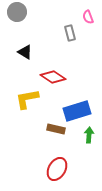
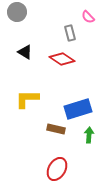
pink semicircle: rotated 24 degrees counterclockwise
red diamond: moved 9 px right, 18 px up
yellow L-shape: rotated 10 degrees clockwise
blue rectangle: moved 1 px right, 2 px up
